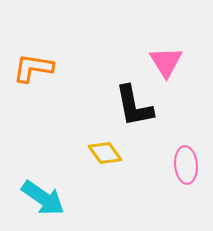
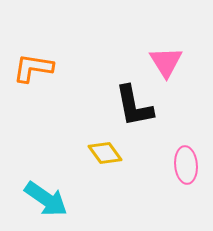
cyan arrow: moved 3 px right, 1 px down
